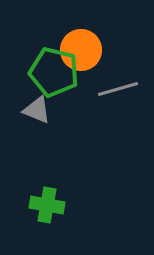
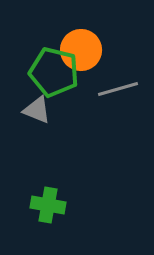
green cross: moved 1 px right
